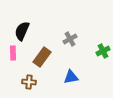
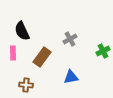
black semicircle: rotated 48 degrees counterclockwise
brown cross: moved 3 px left, 3 px down
